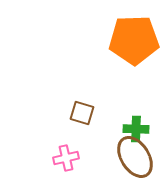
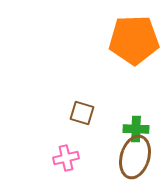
brown ellipse: rotated 48 degrees clockwise
